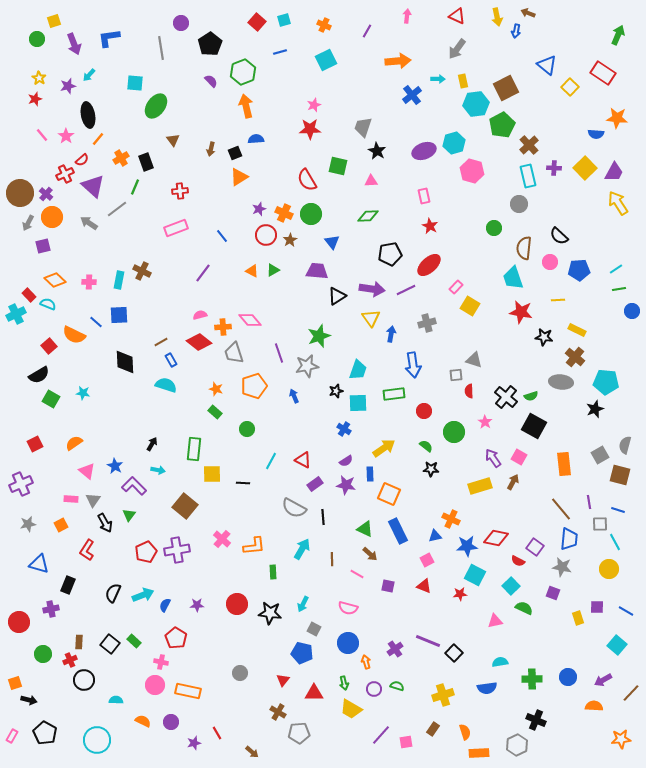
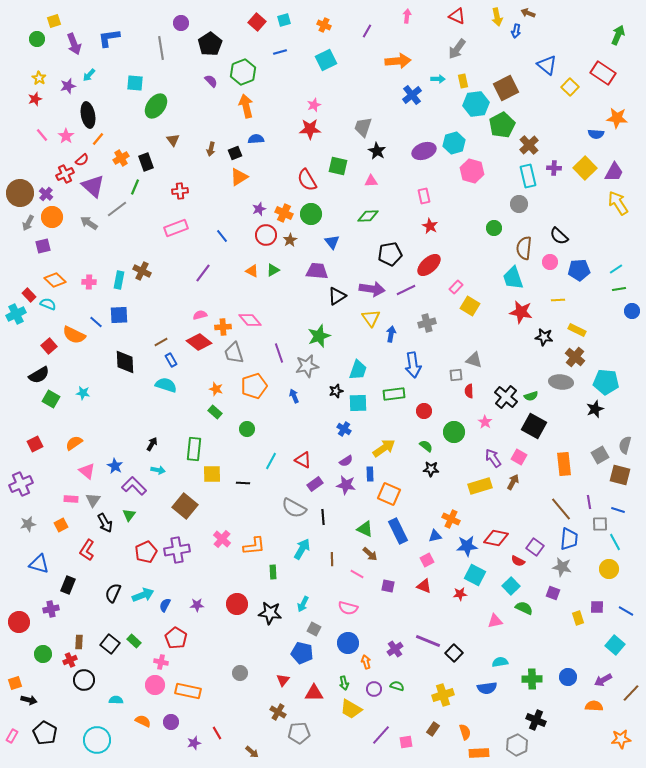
cyan square at (617, 645): moved 2 px left
